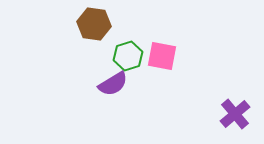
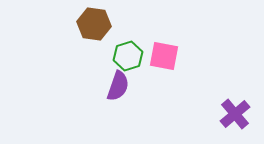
pink square: moved 2 px right
purple semicircle: moved 5 px right, 2 px down; rotated 40 degrees counterclockwise
